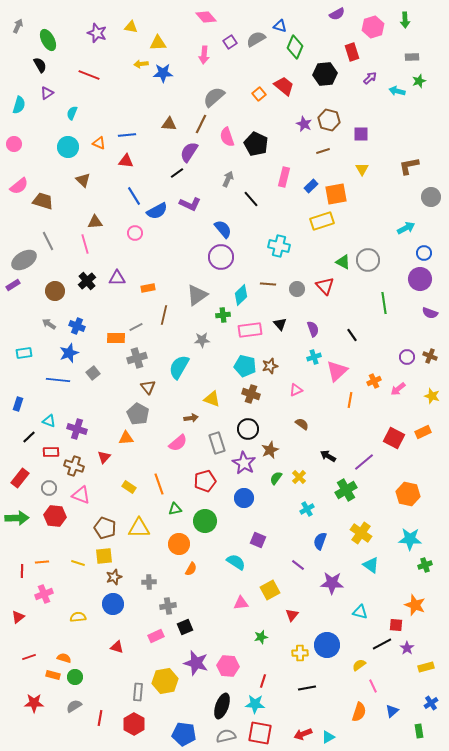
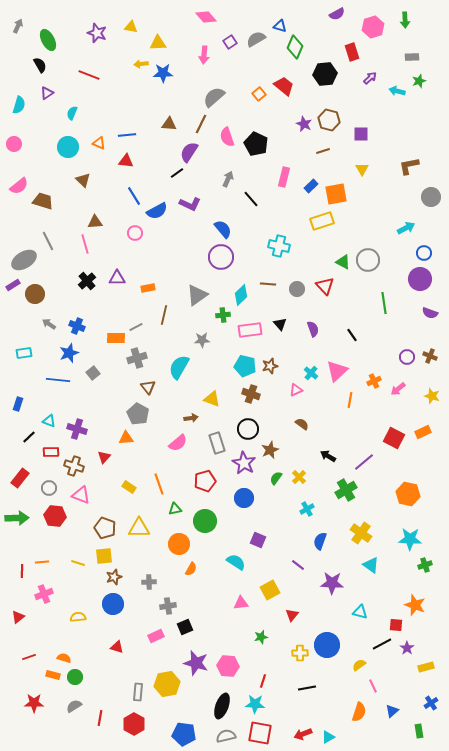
brown circle at (55, 291): moved 20 px left, 3 px down
cyan cross at (314, 357): moved 3 px left, 16 px down; rotated 32 degrees counterclockwise
yellow hexagon at (165, 681): moved 2 px right, 3 px down
